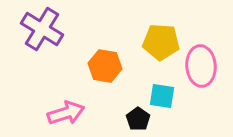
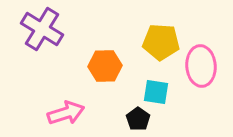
orange hexagon: rotated 12 degrees counterclockwise
cyan square: moved 6 px left, 4 px up
